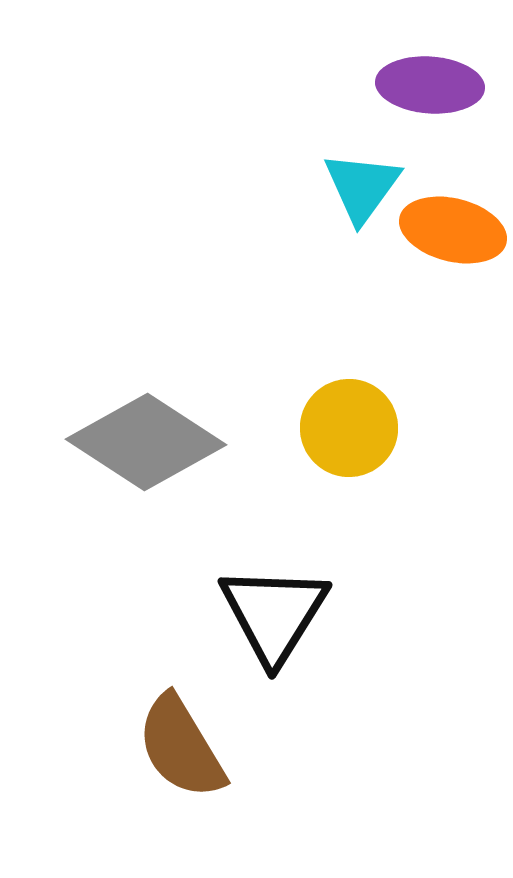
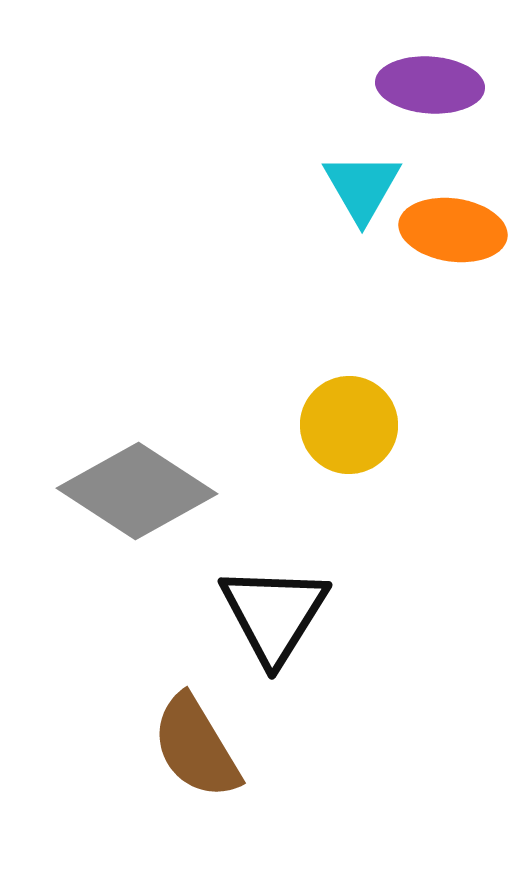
cyan triangle: rotated 6 degrees counterclockwise
orange ellipse: rotated 6 degrees counterclockwise
yellow circle: moved 3 px up
gray diamond: moved 9 px left, 49 px down
brown semicircle: moved 15 px right
